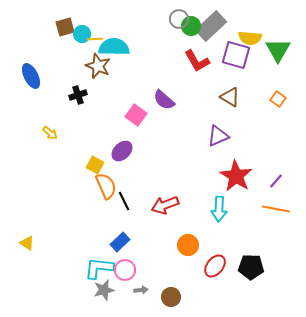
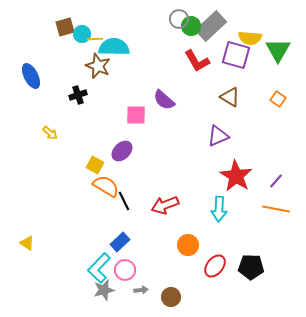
pink square: rotated 35 degrees counterclockwise
orange semicircle: rotated 36 degrees counterclockwise
cyan L-shape: rotated 52 degrees counterclockwise
